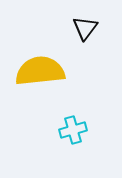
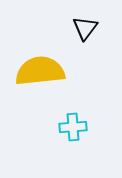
cyan cross: moved 3 px up; rotated 12 degrees clockwise
